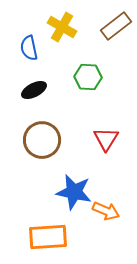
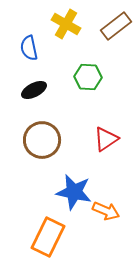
yellow cross: moved 4 px right, 3 px up
red triangle: rotated 24 degrees clockwise
orange rectangle: rotated 60 degrees counterclockwise
